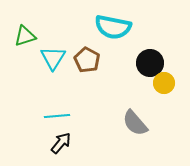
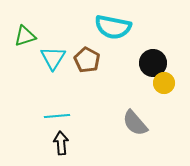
black circle: moved 3 px right
black arrow: rotated 45 degrees counterclockwise
